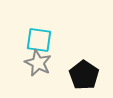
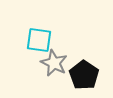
gray star: moved 16 px right
